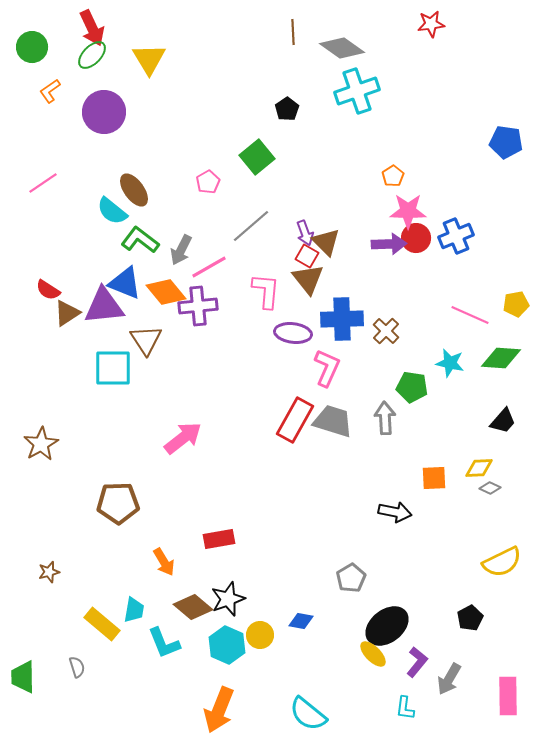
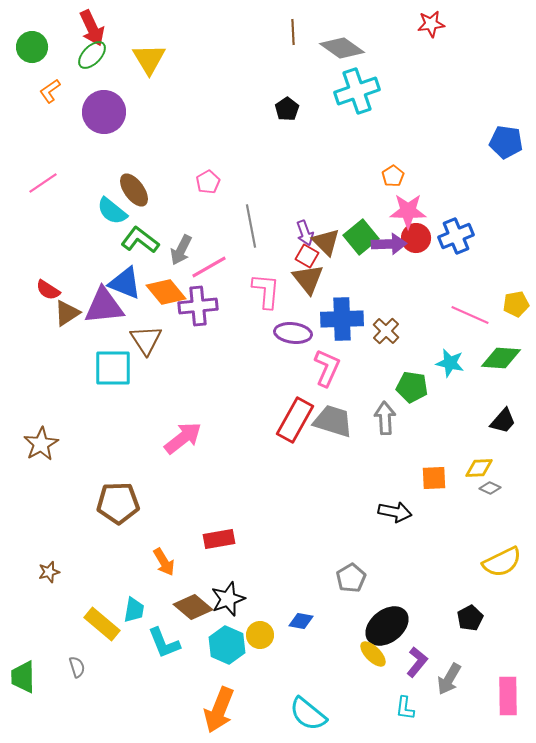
green square at (257, 157): moved 104 px right, 80 px down
gray line at (251, 226): rotated 60 degrees counterclockwise
